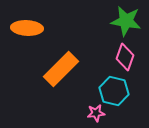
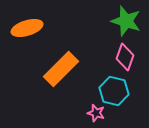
green star: rotated 8 degrees clockwise
orange ellipse: rotated 20 degrees counterclockwise
pink star: rotated 24 degrees clockwise
